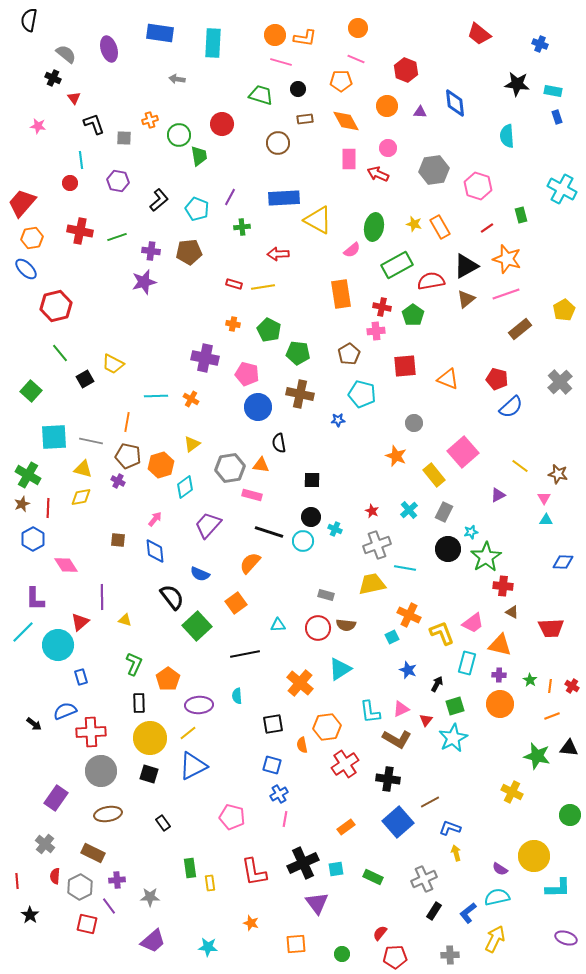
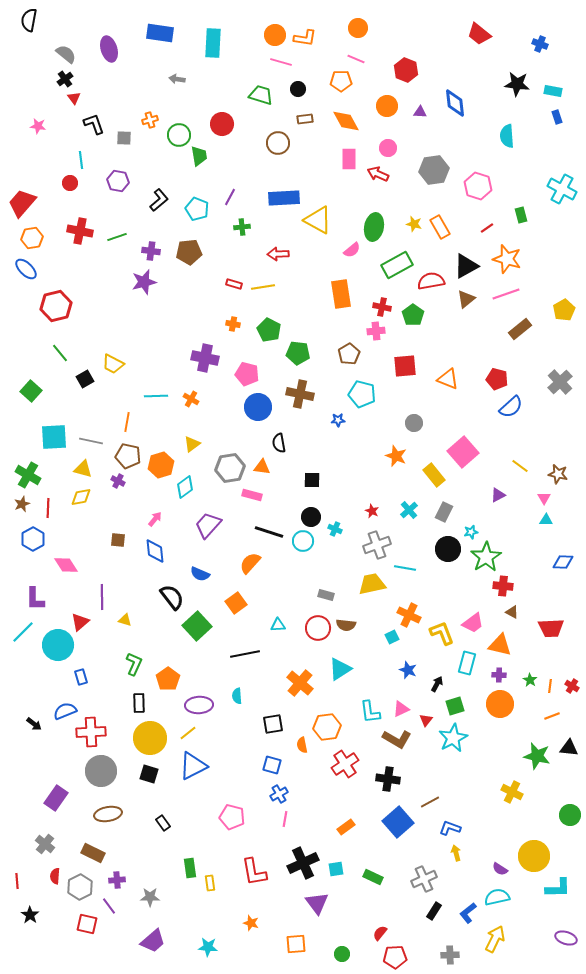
black cross at (53, 78): moved 12 px right, 1 px down; rotated 28 degrees clockwise
orange triangle at (261, 465): moved 1 px right, 2 px down
